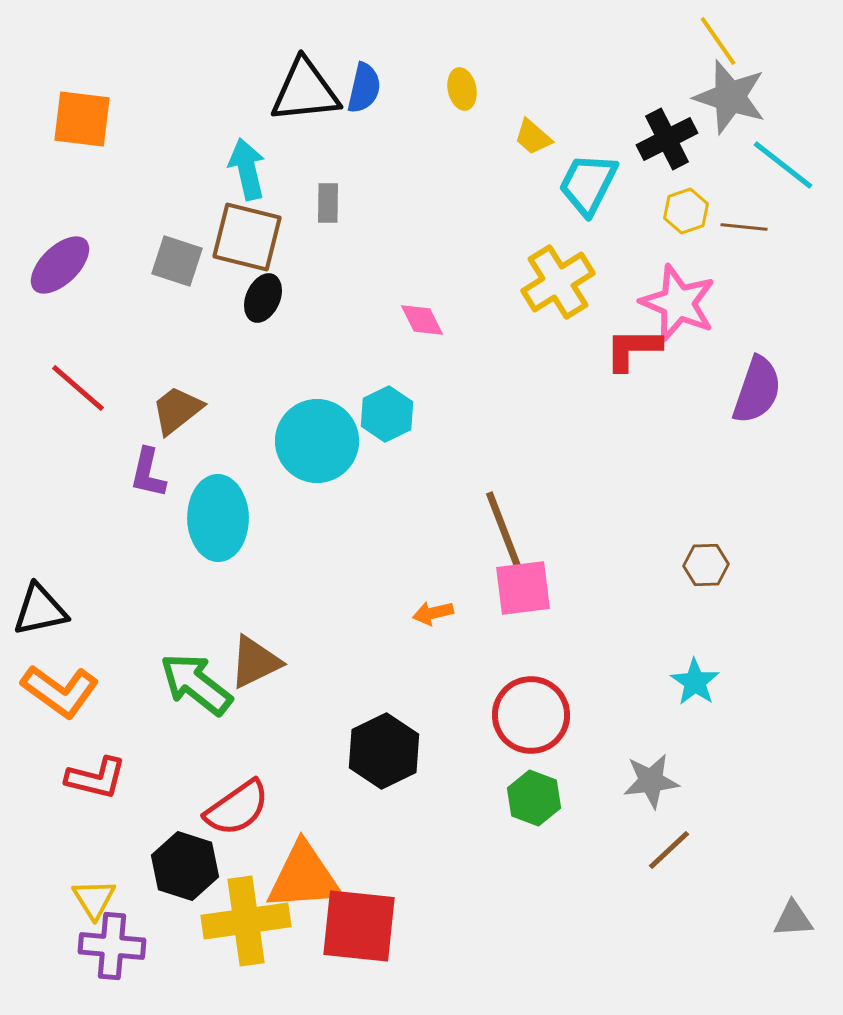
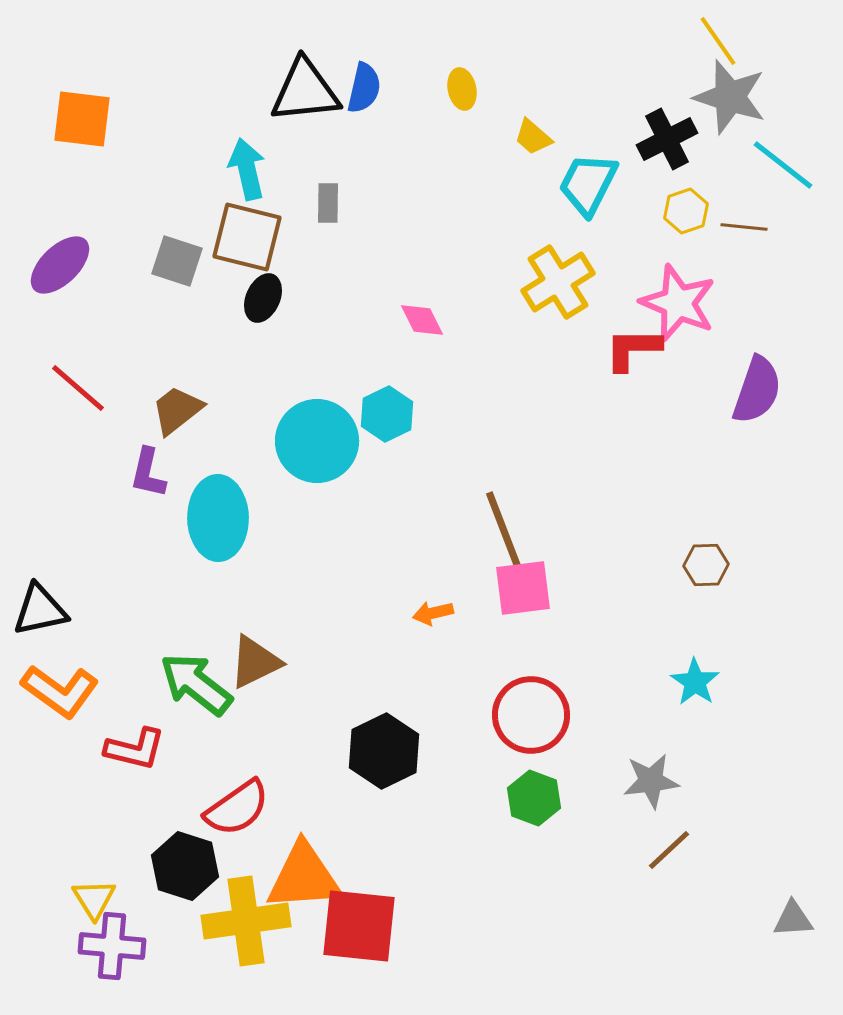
red L-shape at (96, 778): moved 39 px right, 29 px up
